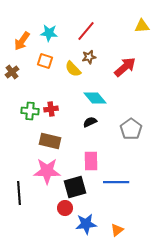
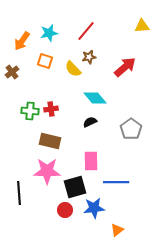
cyan star: rotated 18 degrees counterclockwise
red circle: moved 2 px down
blue star: moved 8 px right, 16 px up
